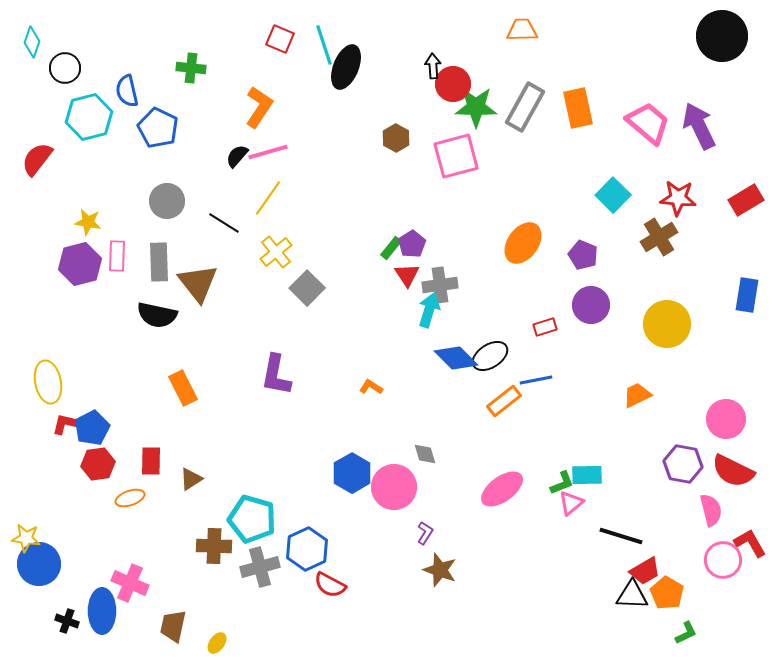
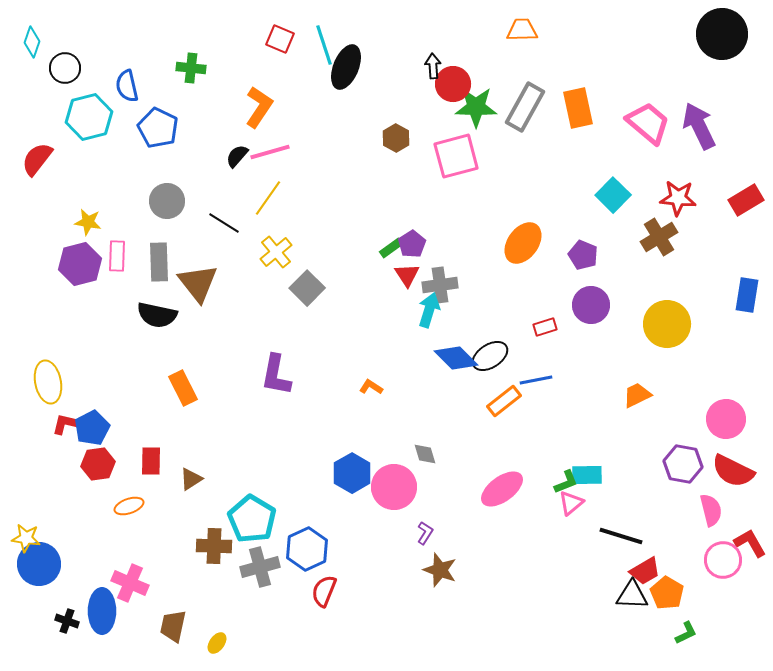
black circle at (722, 36): moved 2 px up
blue semicircle at (127, 91): moved 5 px up
pink line at (268, 152): moved 2 px right
green rectangle at (391, 248): rotated 15 degrees clockwise
green L-shape at (562, 483): moved 4 px right, 1 px up
orange ellipse at (130, 498): moved 1 px left, 8 px down
cyan pentagon at (252, 519): rotated 15 degrees clockwise
red semicircle at (330, 585): moved 6 px left, 6 px down; rotated 84 degrees clockwise
